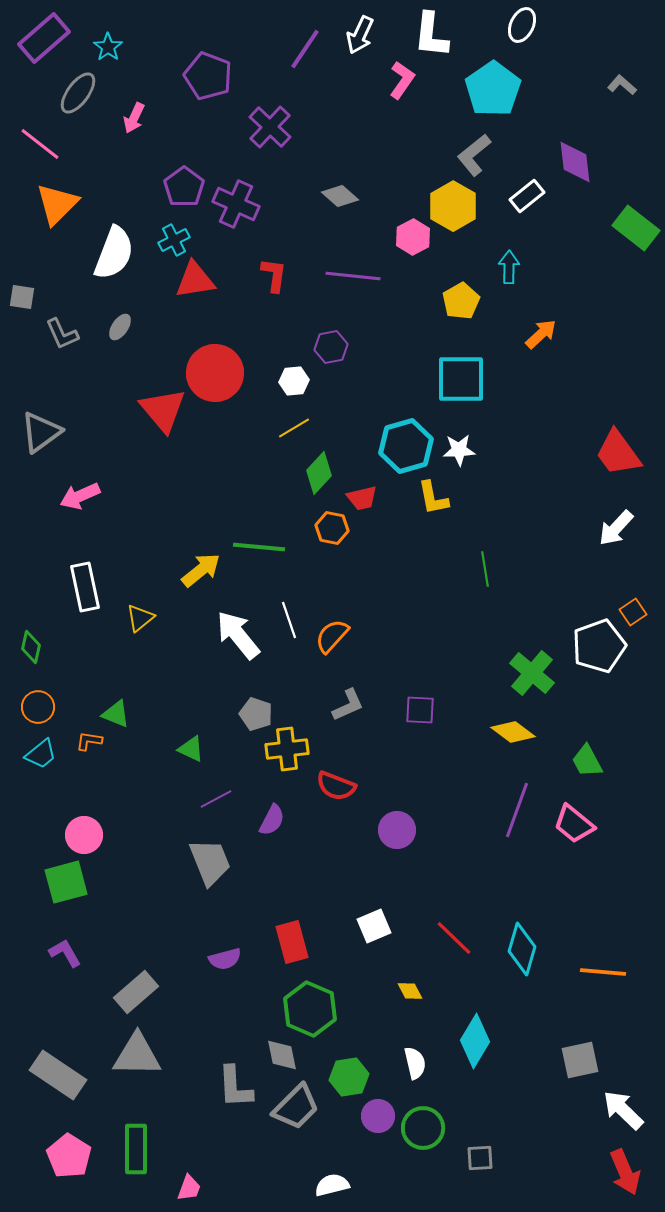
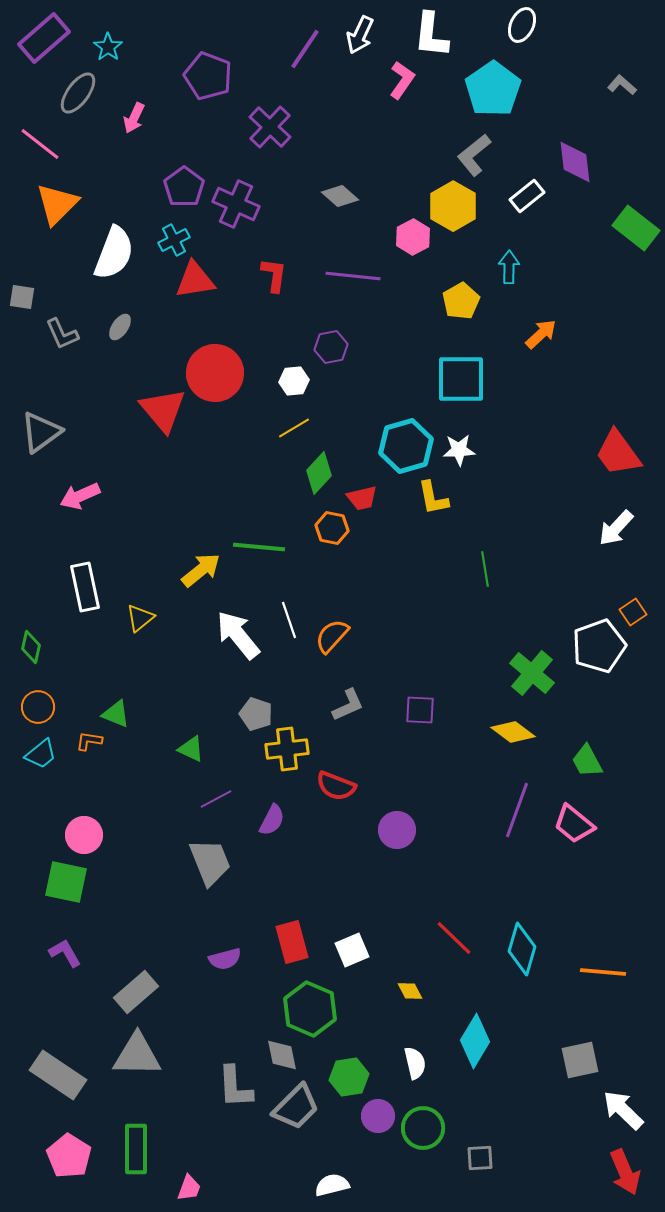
green square at (66, 882): rotated 27 degrees clockwise
white square at (374, 926): moved 22 px left, 24 px down
